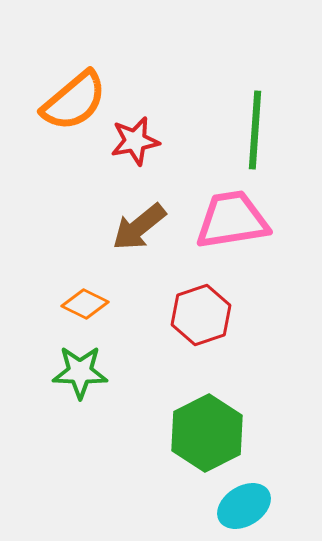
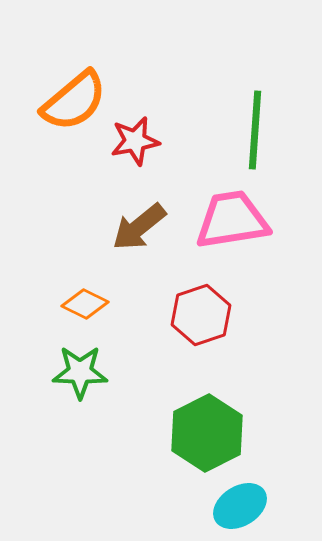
cyan ellipse: moved 4 px left
